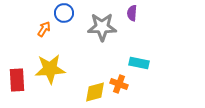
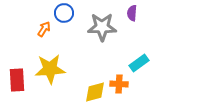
cyan rectangle: rotated 48 degrees counterclockwise
orange cross: rotated 18 degrees counterclockwise
